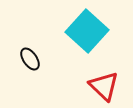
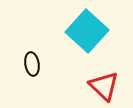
black ellipse: moved 2 px right, 5 px down; rotated 25 degrees clockwise
